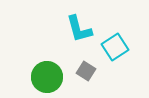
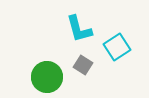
cyan square: moved 2 px right
gray square: moved 3 px left, 6 px up
